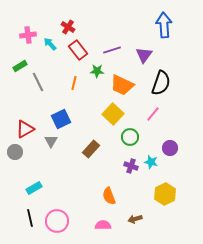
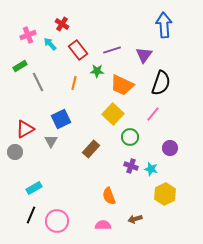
red cross: moved 6 px left, 3 px up
pink cross: rotated 14 degrees counterclockwise
cyan star: moved 7 px down
black line: moved 1 px right, 3 px up; rotated 36 degrees clockwise
